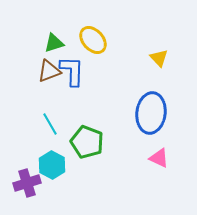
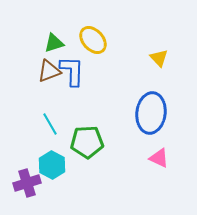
green pentagon: rotated 24 degrees counterclockwise
